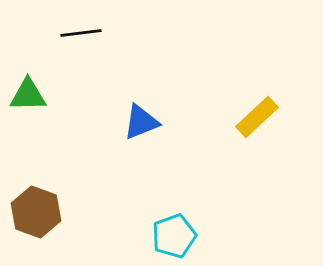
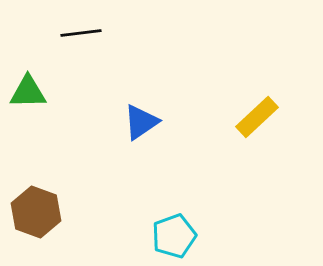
green triangle: moved 3 px up
blue triangle: rotated 12 degrees counterclockwise
